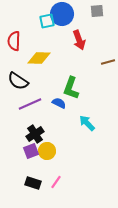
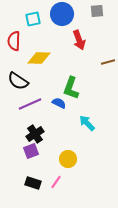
cyan square: moved 14 px left, 2 px up
yellow circle: moved 21 px right, 8 px down
